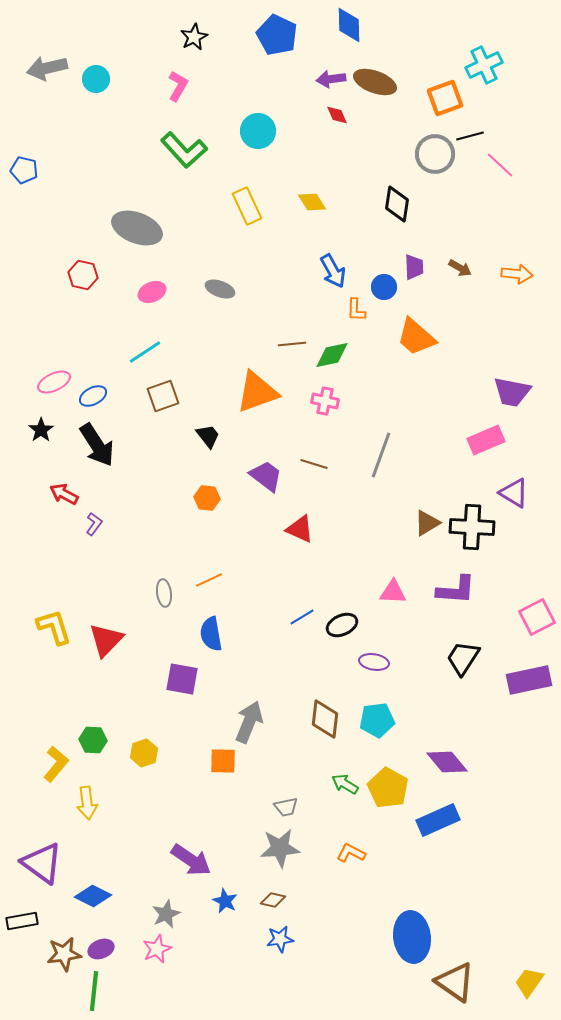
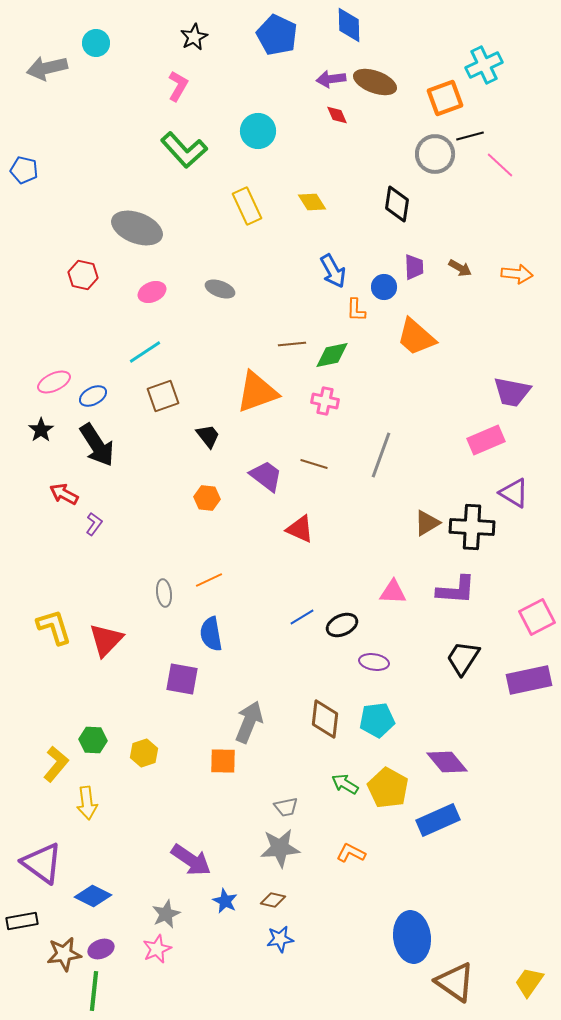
cyan circle at (96, 79): moved 36 px up
